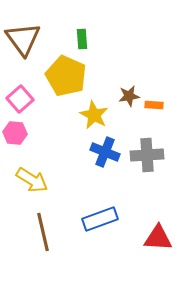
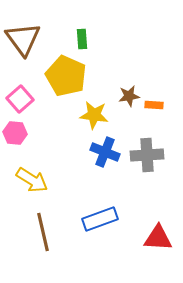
yellow star: rotated 20 degrees counterclockwise
